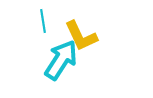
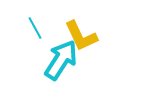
cyan line: moved 8 px left, 7 px down; rotated 20 degrees counterclockwise
